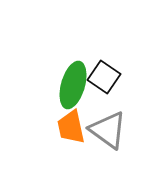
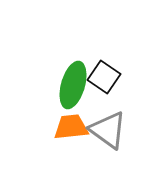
orange trapezoid: rotated 96 degrees clockwise
